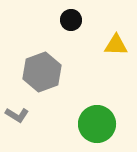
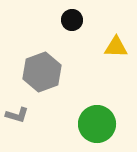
black circle: moved 1 px right
yellow triangle: moved 2 px down
gray L-shape: rotated 15 degrees counterclockwise
